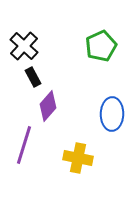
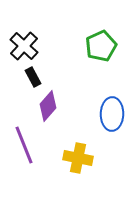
purple line: rotated 39 degrees counterclockwise
